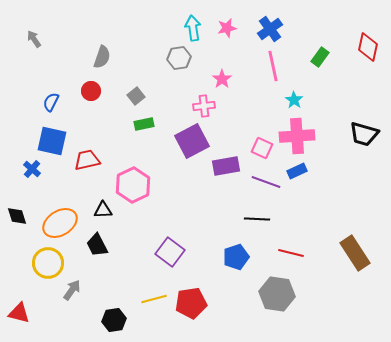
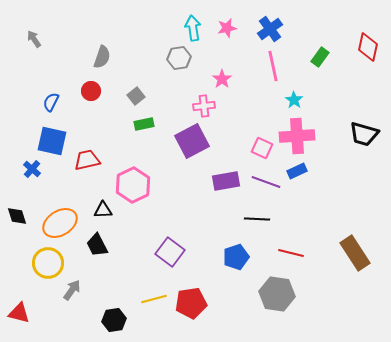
purple rectangle at (226, 166): moved 15 px down
